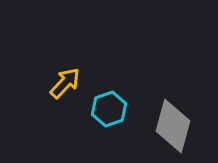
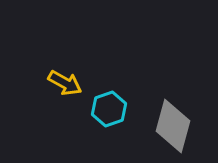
yellow arrow: rotated 76 degrees clockwise
